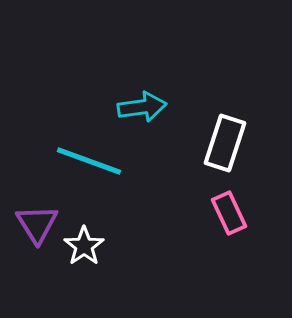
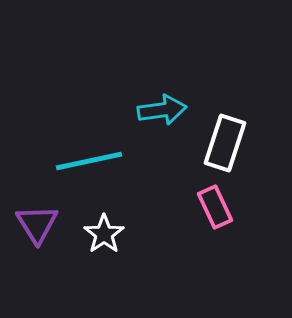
cyan arrow: moved 20 px right, 3 px down
cyan line: rotated 32 degrees counterclockwise
pink rectangle: moved 14 px left, 6 px up
white star: moved 20 px right, 12 px up
